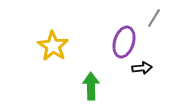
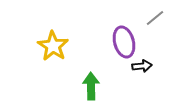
gray line: moved 1 px right; rotated 18 degrees clockwise
purple ellipse: rotated 32 degrees counterclockwise
black arrow: moved 2 px up
